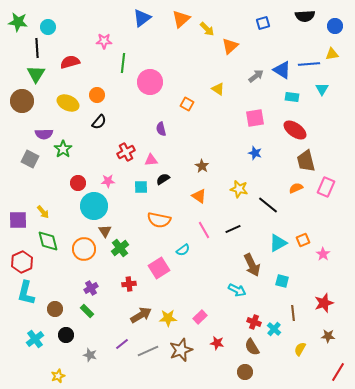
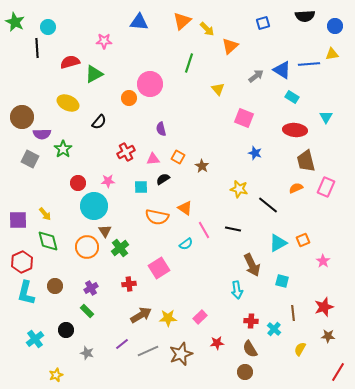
blue triangle at (142, 18): moved 3 px left, 4 px down; rotated 42 degrees clockwise
orange triangle at (181, 19): moved 1 px right, 2 px down
green star at (18, 22): moved 3 px left; rotated 18 degrees clockwise
green line at (123, 63): moved 66 px right; rotated 12 degrees clockwise
green triangle at (36, 74): moved 58 px right; rotated 30 degrees clockwise
pink circle at (150, 82): moved 2 px down
yellow triangle at (218, 89): rotated 16 degrees clockwise
cyan triangle at (322, 89): moved 4 px right, 28 px down
orange circle at (97, 95): moved 32 px right, 3 px down
cyan rectangle at (292, 97): rotated 24 degrees clockwise
brown circle at (22, 101): moved 16 px down
orange square at (187, 104): moved 9 px left, 53 px down
pink square at (255, 118): moved 11 px left; rotated 30 degrees clockwise
red ellipse at (295, 130): rotated 30 degrees counterclockwise
purple semicircle at (44, 134): moved 2 px left
pink triangle at (151, 160): moved 2 px right, 1 px up
orange triangle at (199, 196): moved 14 px left, 12 px down
yellow arrow at (43, 212): moved 2 px right, 2 px down
orange semicircle at (159, 220): moved 2 px left, 3 px up
black line at (233, 229): rotated 35 degrees clockwise
orange circle at (84, 249): moved 3 px right, 2 px up
cyan semicircle at (183, 250): moved 3 px right, 6 px up
pink star at (323, 254): moved 7 px down
cyan arrow at (237, 290): rotated 54 degrees clockwise
red star at (324, 303): moved 4 px down
brown circle at (55, 309): moved 23 px up
red cross at (254, 322): moved 3 px left, 1 px up; rotated 16 degrees counterclockwise
black circle at (66, 335): moved 5 px up
red star at (217, 343): rotated 16 degrees counterclockwise
brown semicircle at (252, 347): moved 2 px left, 2 px down
brown star at (181, 350): moved 4 px down
gray star at (90, 355): moved 3 px left, 2 px up
yellow star at (58, 376): moved 2 px left, 1 px up
